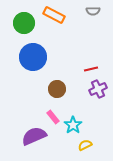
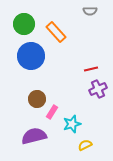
gray semicircle: moved 3 px left
orange rectangle: moved 2 px right, 17 px down; rotated 20 degrees clockwise
green circle: moved 1 px down
blue circle: moved 2 px left, 1 px up
brown circle: moved 20 px left, 10 px down
pink rectangle: moved 1 px left, 5 px up; rotated 72 degrees clockwise
cyan star: moved 1 px left, 1 px up; rotated 18 degrees clockwise
purple semicircle: rotated 10 degrees clockwise
